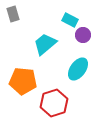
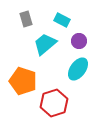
gray rectangle: moved 13 px right, 5 px down
cyan rectangle: moved 8 px left
purple circle: moved 4 px left, 6 px down
orange pentagon: rotated 12 degrees clockwise
